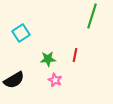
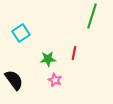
red line: moved 1 px left, 2 px up
black semicircle: rotated 95 degrees counterclockwise
